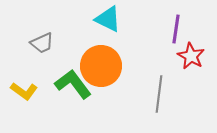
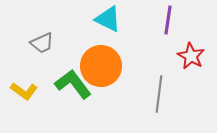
purple line: moved 8 px left, 9 px up
